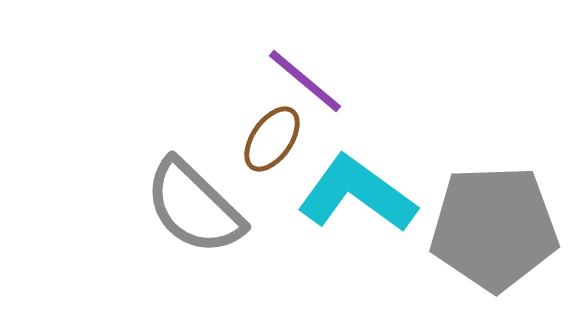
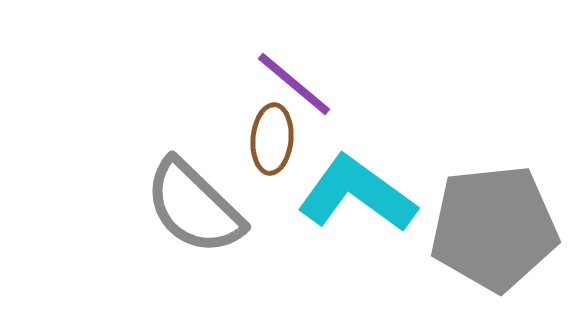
purple line: moved 11 px left, 3 px down
brown ellipse: rotated 30 degrees counterclockwise
gray pentagon: rotated 4 degrees counterclockwise
